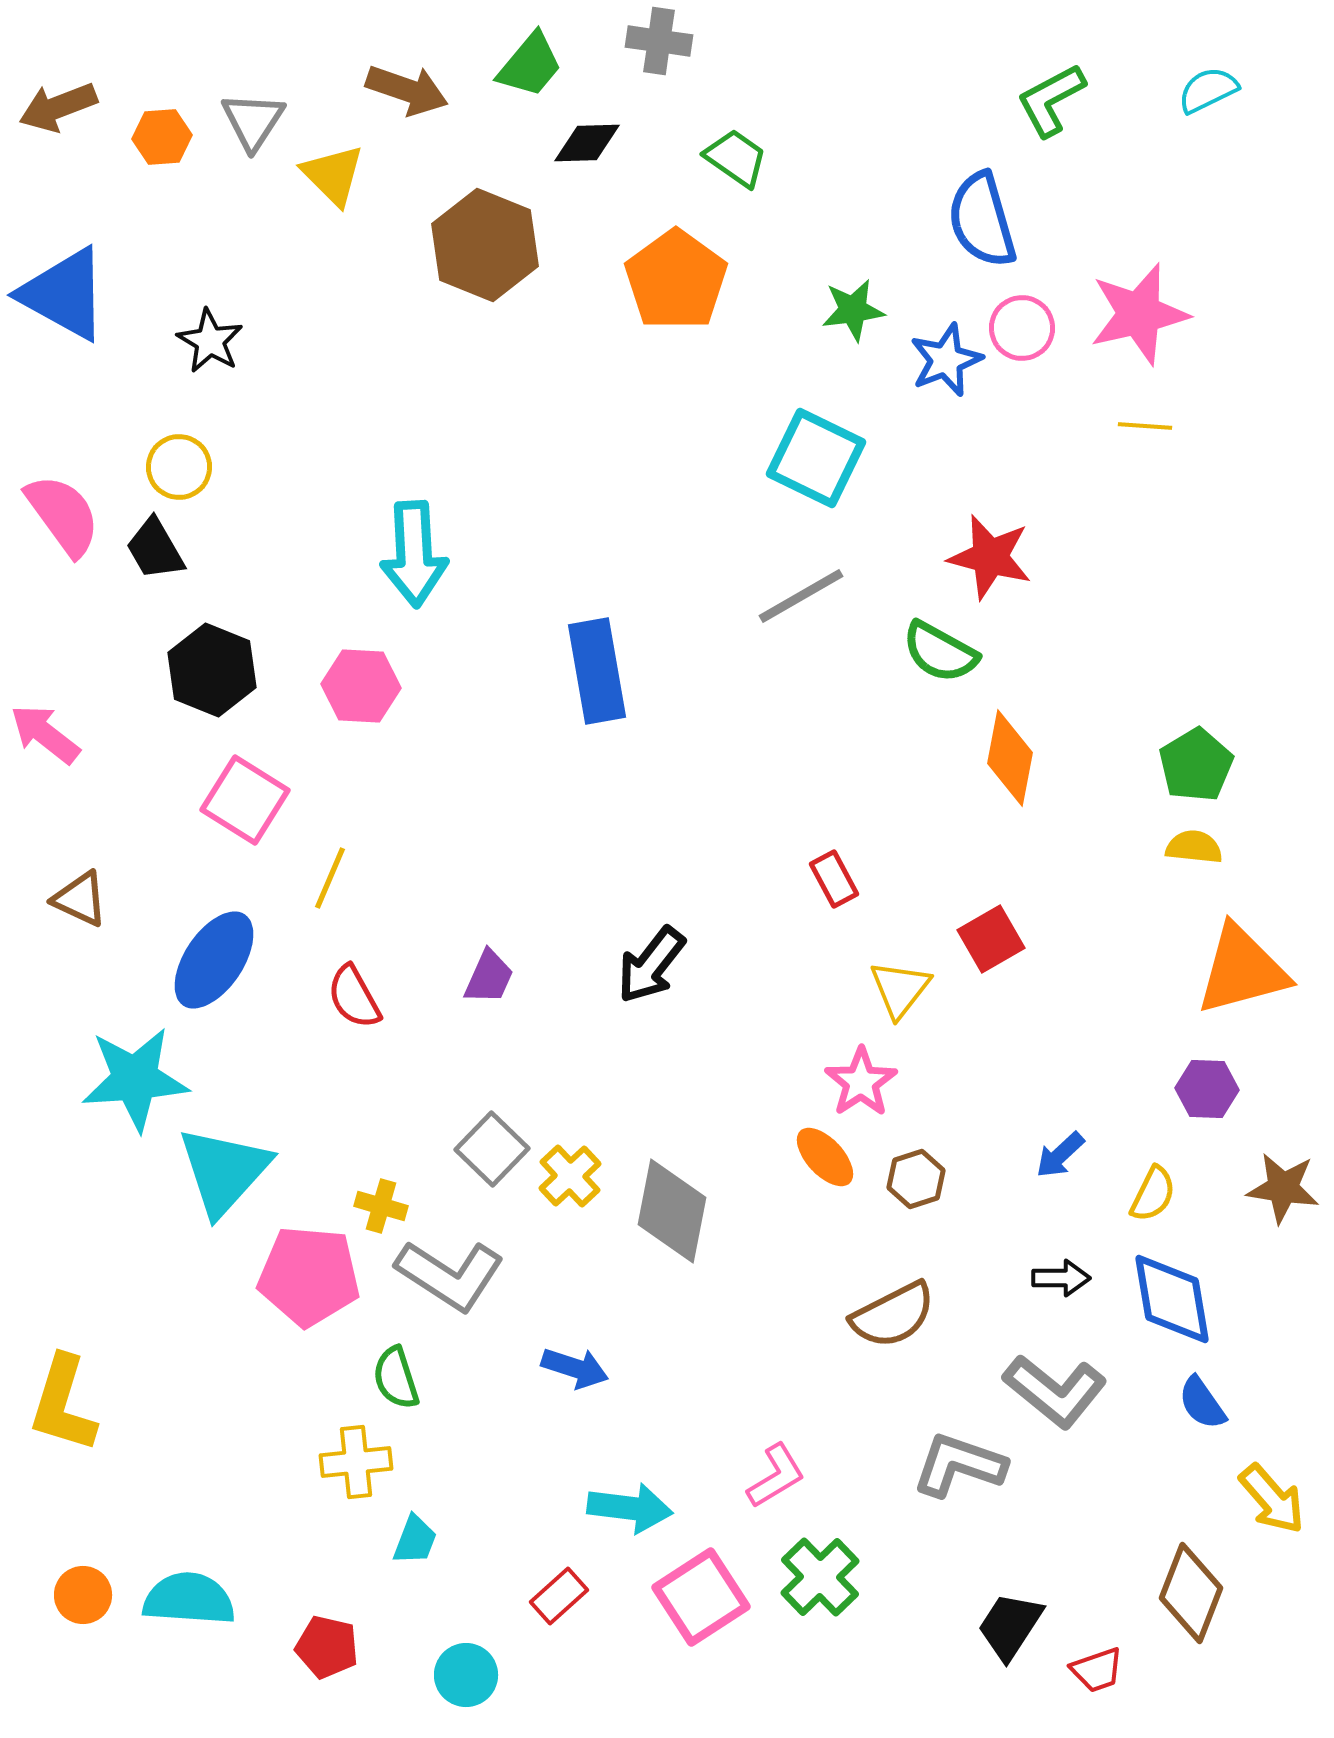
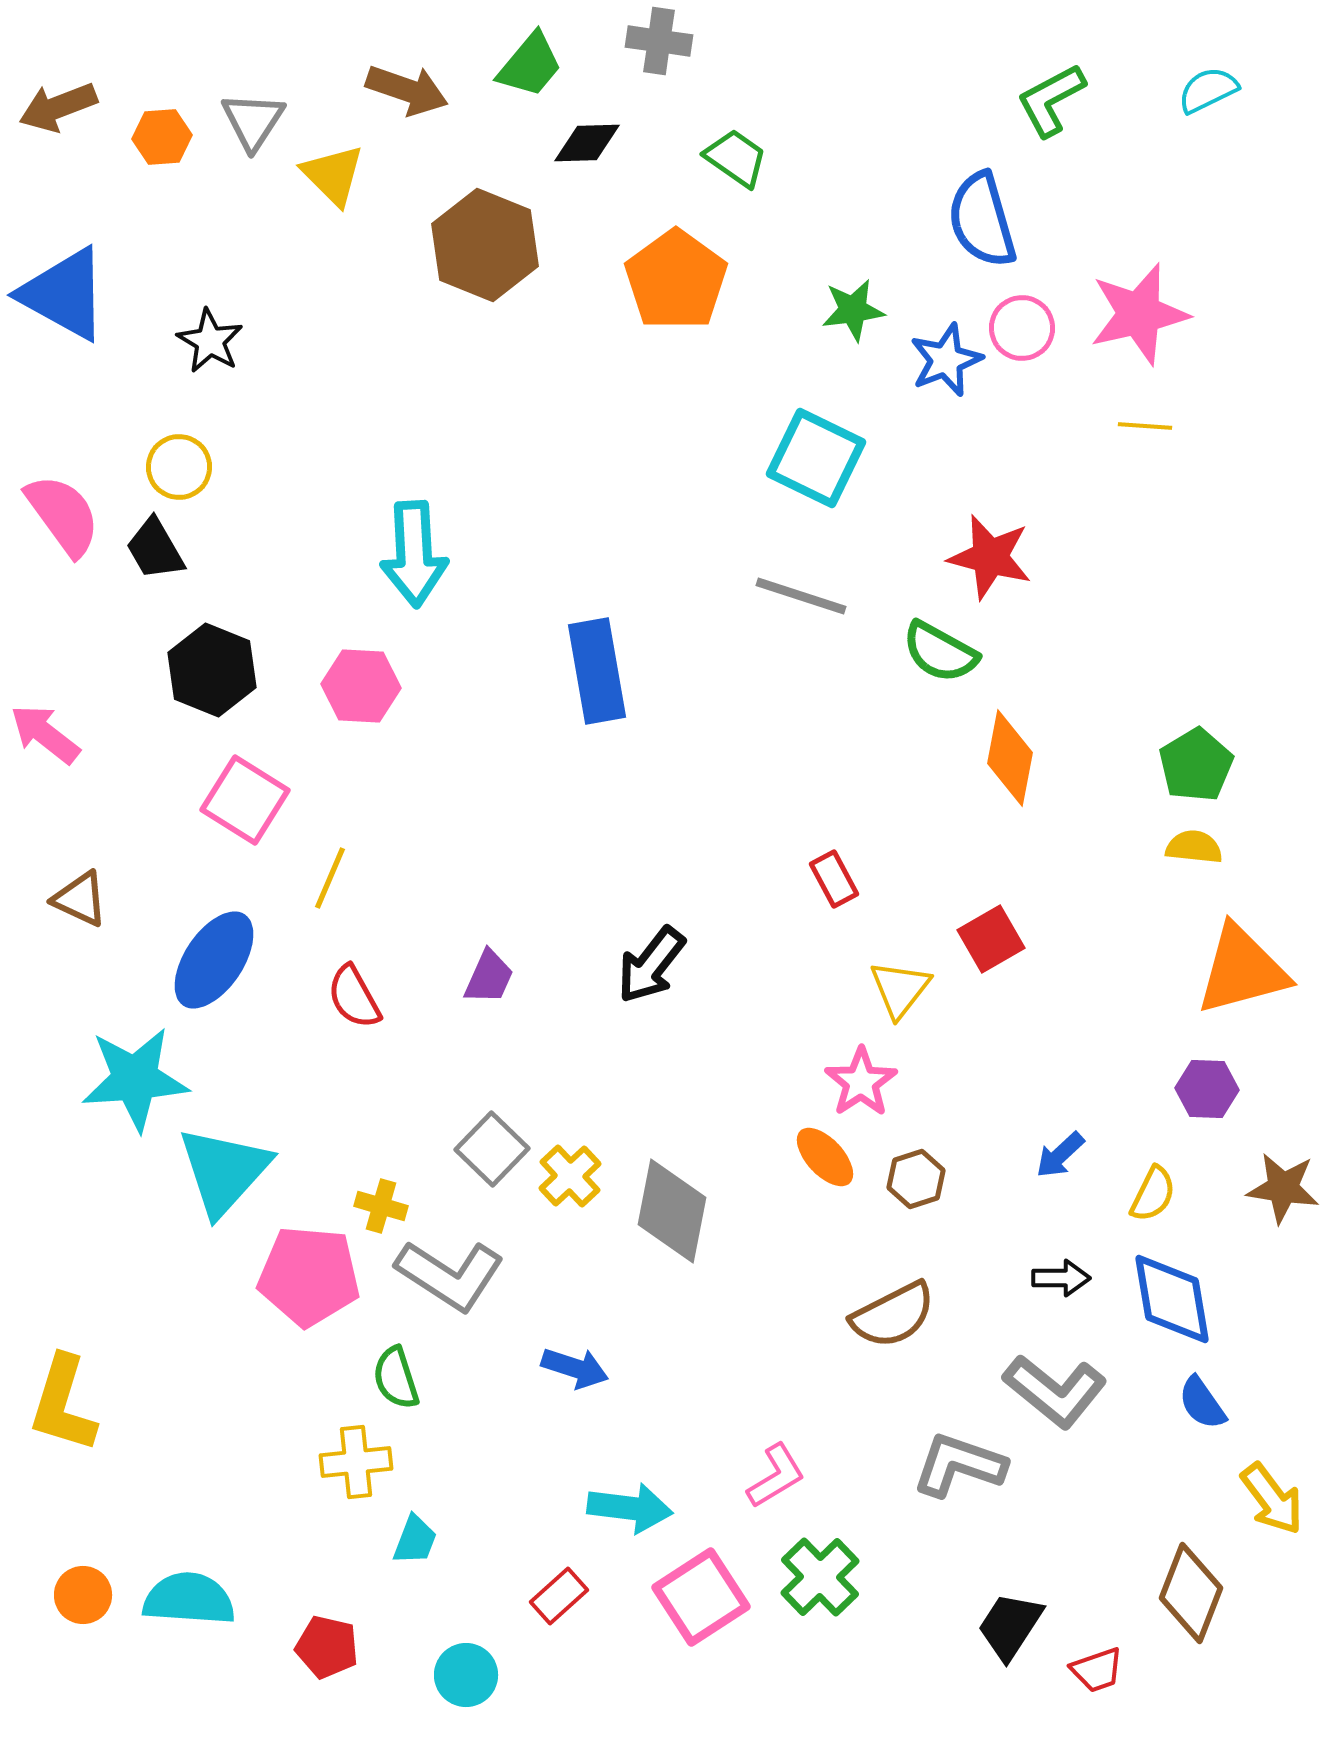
gray line at (801, 596): rotated 48 degrees clockwise
yellow arrow at (1272, 1499): rotated 4 degrees clockwise
